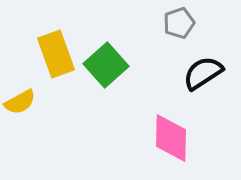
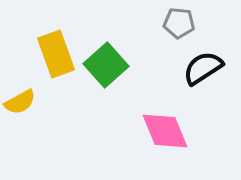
gray pentagon: rotated 24 degrees clockwise
black semicircle: moved 5 px up
pink diamond: moved 6 px left, 7 px up; rotated 24 degrees counterclockwise
